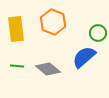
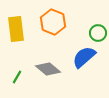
green line: moved 11 px down; rotated 64 degrees counterclockwise
